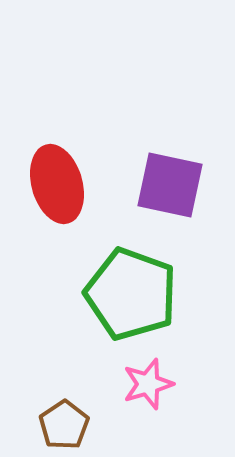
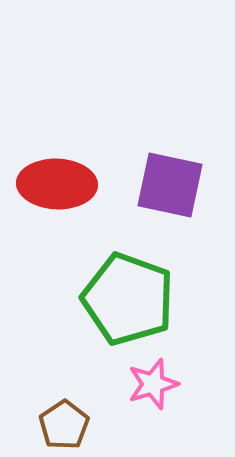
red ellipse: rotated 72 degrees counterclockwise
green pentagon: moved 3 px left, 5 px down
pink star: moved 5 px right
